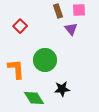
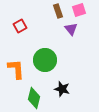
pink square: rotated 16 degrees counterclockwise
red square: rotated 16 degrees clockwise
black star: rotated 21 degrees clockwise
green diamond: rotated 45 degrees clockwise
